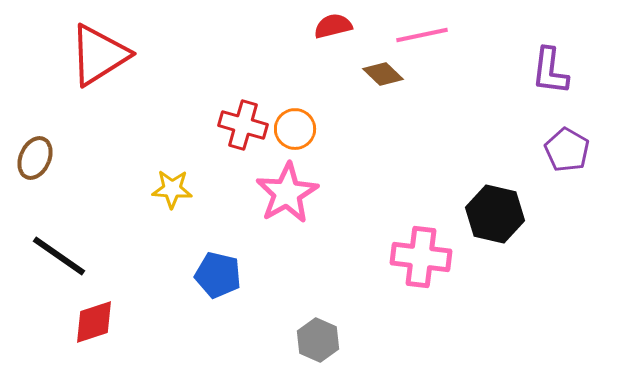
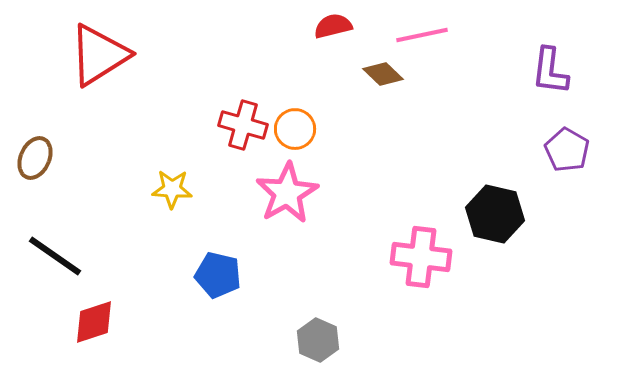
black line: moved 4 px left
